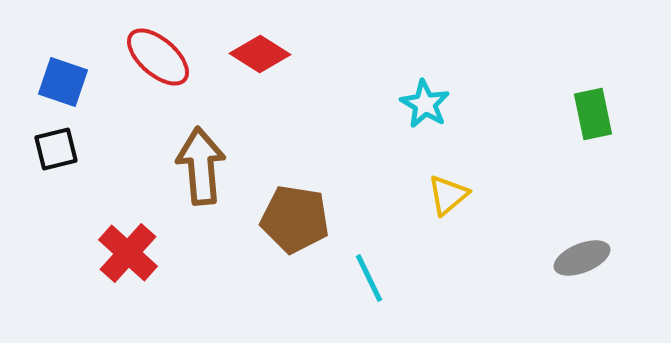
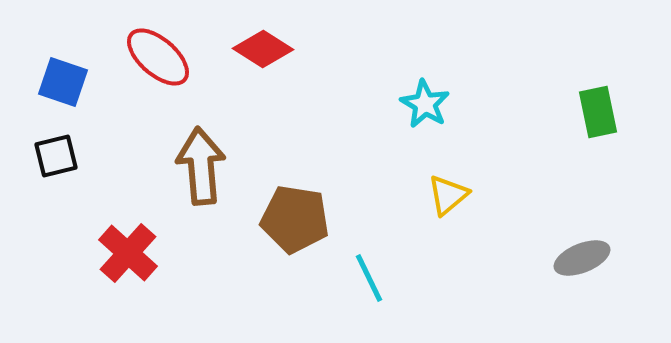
red diamond: moved 3 px right, 5 px up
green rectangle: moved 5 px right, 2 px up
black square: moved 7 px down
